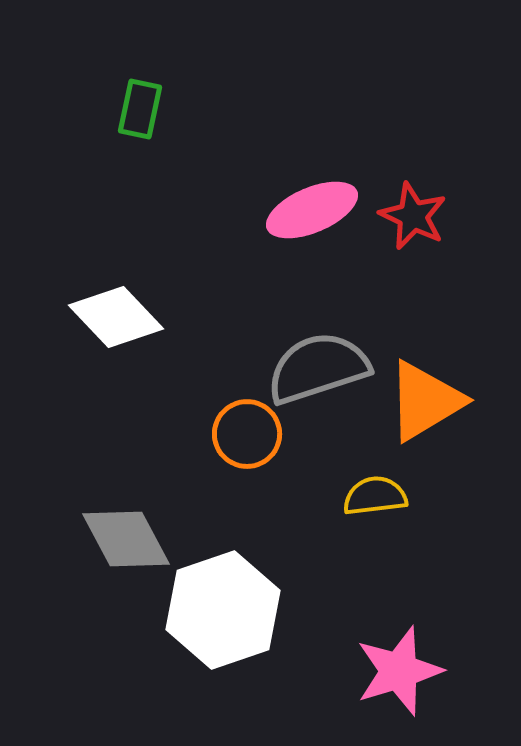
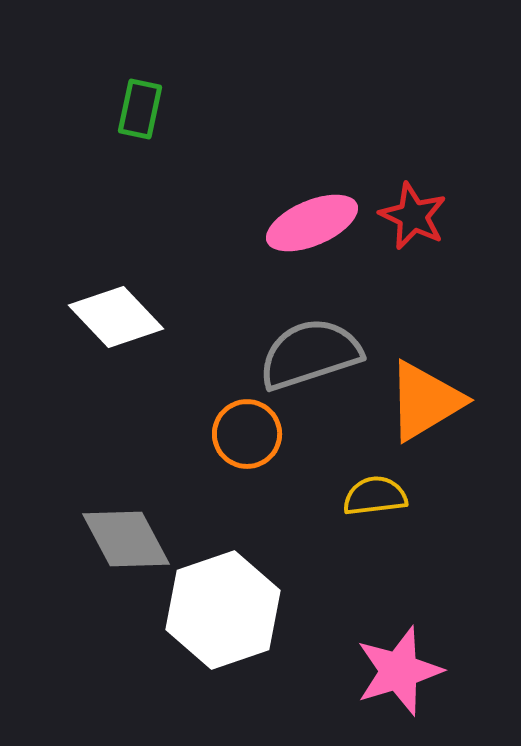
pink ellipse: moved 13 px down
gray semicircle: moved 8 px left, 14 px up
